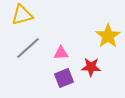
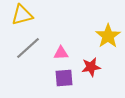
red star: rotated 12 degrees counterclockwise
purple square: rotated 18 degrees clockwise
